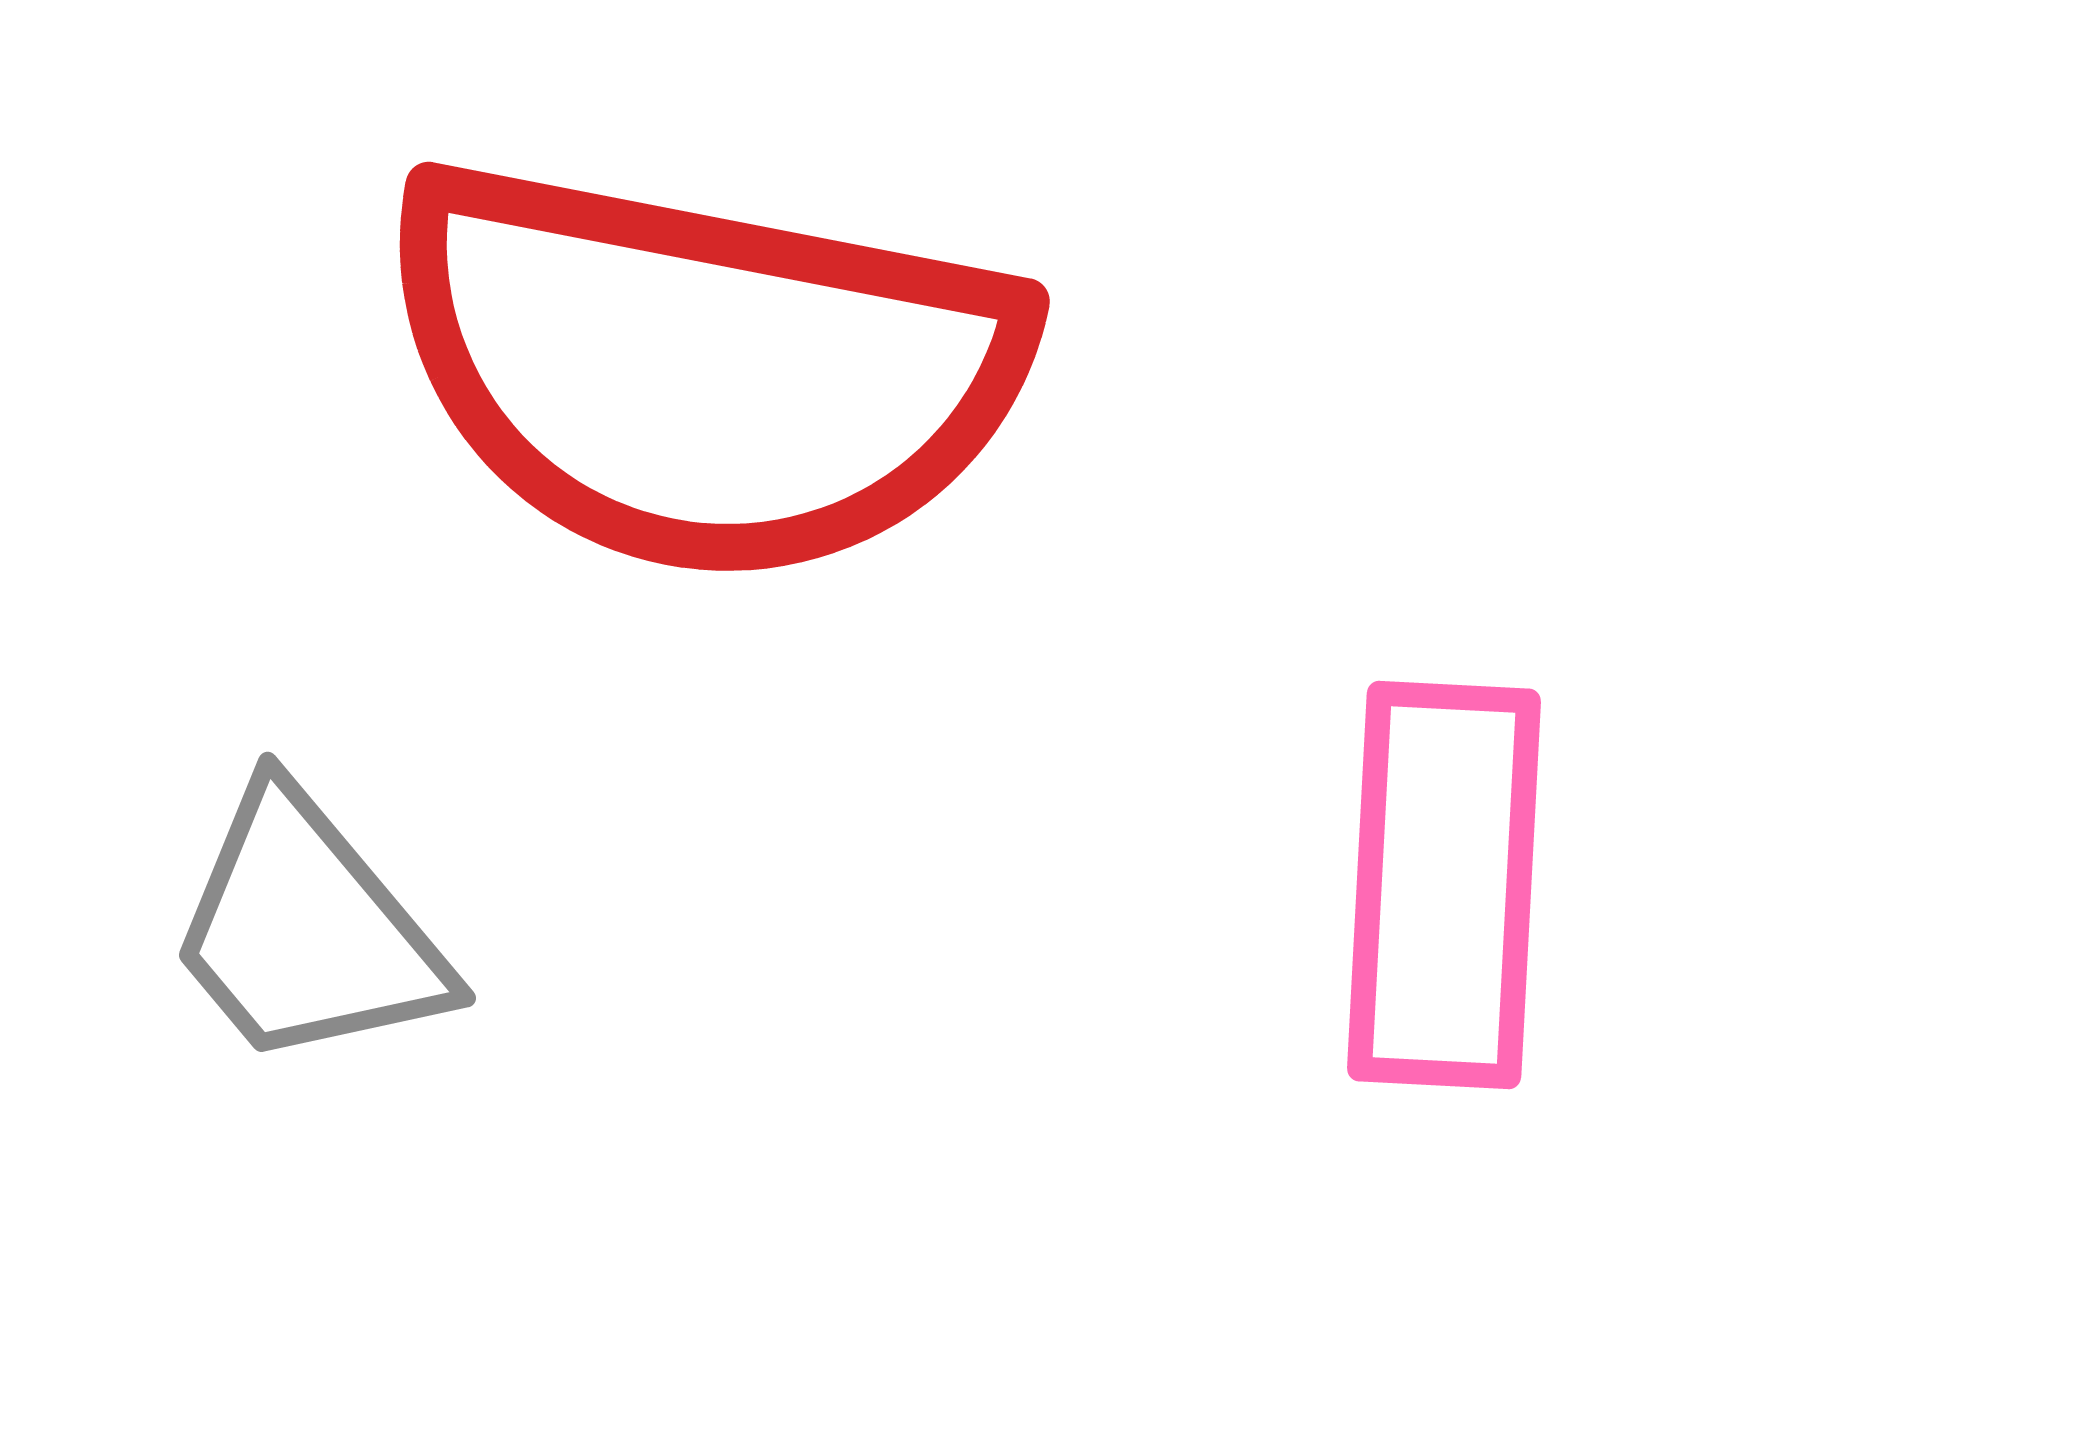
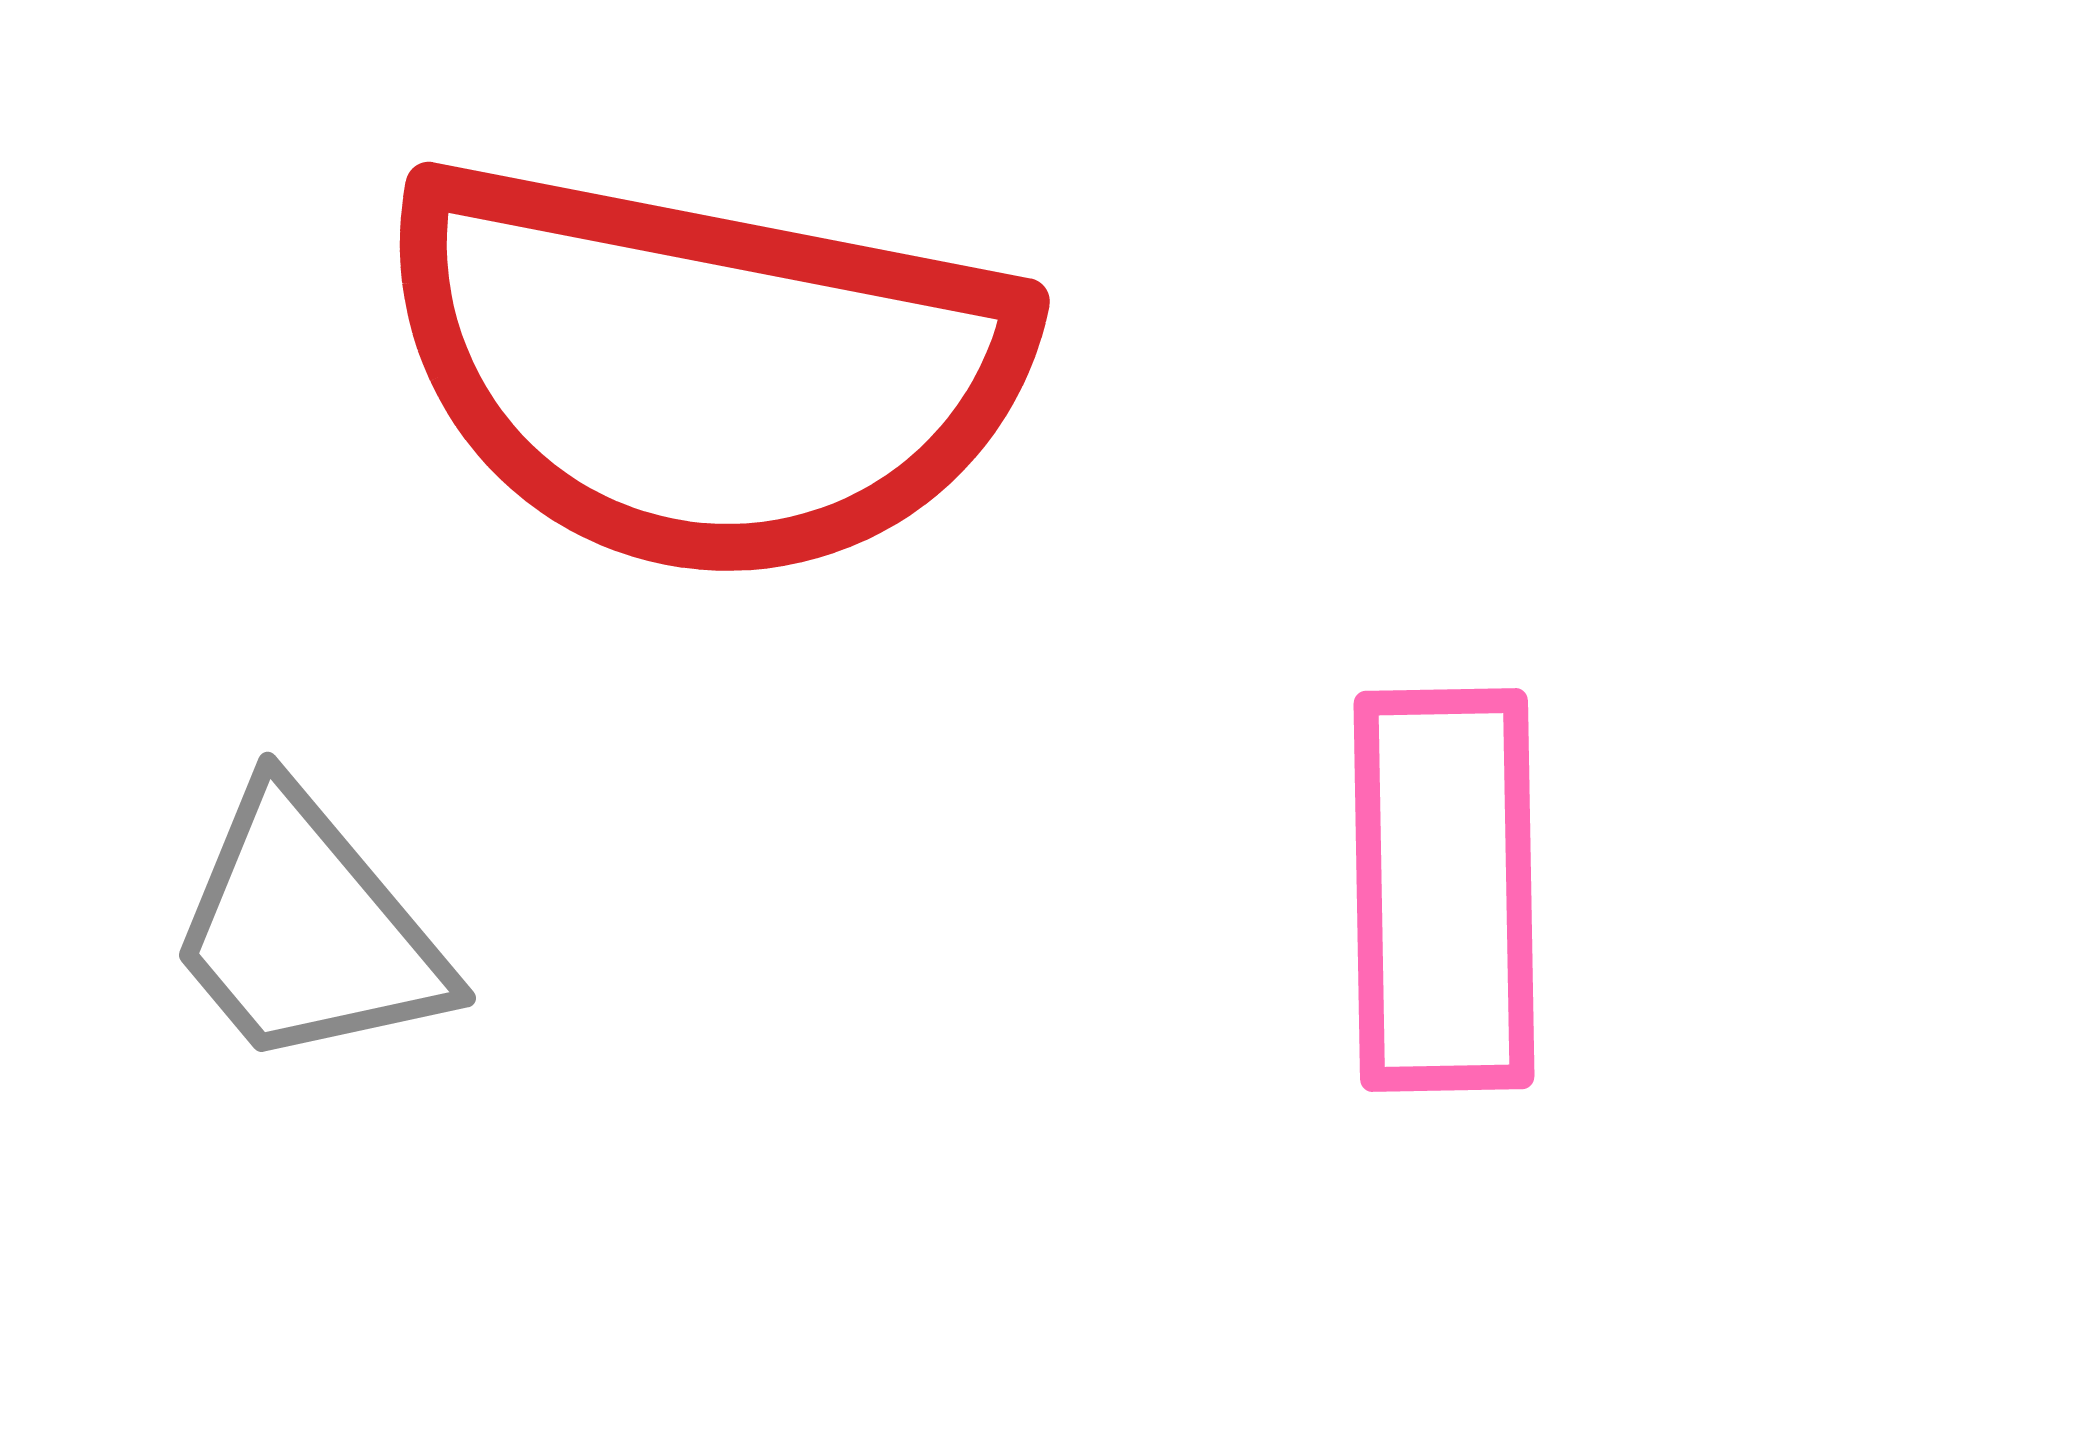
pink rectangle: moved 5 px down; rotated 4 degrees counterclockwise
